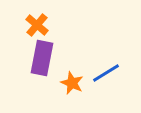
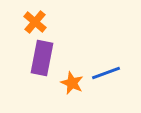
orange cross: moved 2 px left, 3 px up
blue line: rotated 12 degrees clockwise
